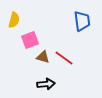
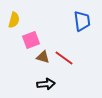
pink square: moved 1 px right
